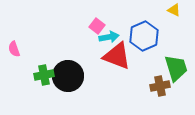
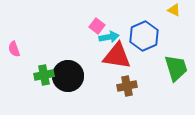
red triangle: rotated 12 degrees counterclockwise
brown cross: moved 33 px left
